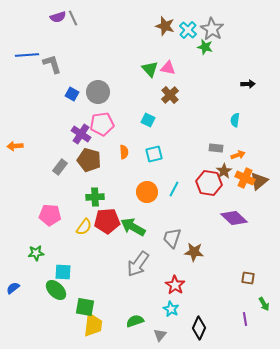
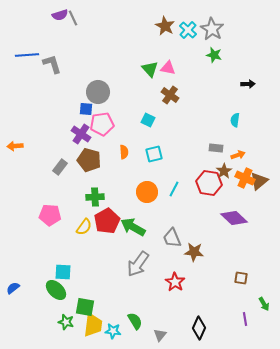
purple semicircle at (58, 17): moved 2 px right, 2 px up
brown star at (165, 26): rotated 12 degrees clockwise
green star at (205, 47): moved 9 px right, 8 px down
blue square at (72, 94): moved 14 px right, 15 px down; rotated 24 degrees counterclockwise
brown cross at (170, 95): rotated 12 degrees counterclockwise
red pentagon at (107, 221): rotated 25 degrees counterclockwise
gray trapezoid at (172, 238): rotated 40 degrees counterclockwise
green star at (36, 253): moved 30 px right, 69 px down; rotated 21 degrees clockwise
brown square at (248, 278): moved 7 px left
red star at (175, 285): moved 3 px up
cyan star at (171, 309): moved 58 px left, 22 px down; rotated 21 degrees counterclockwise
green semicircle at (135, 321): rotated 78 degrees clockwise
